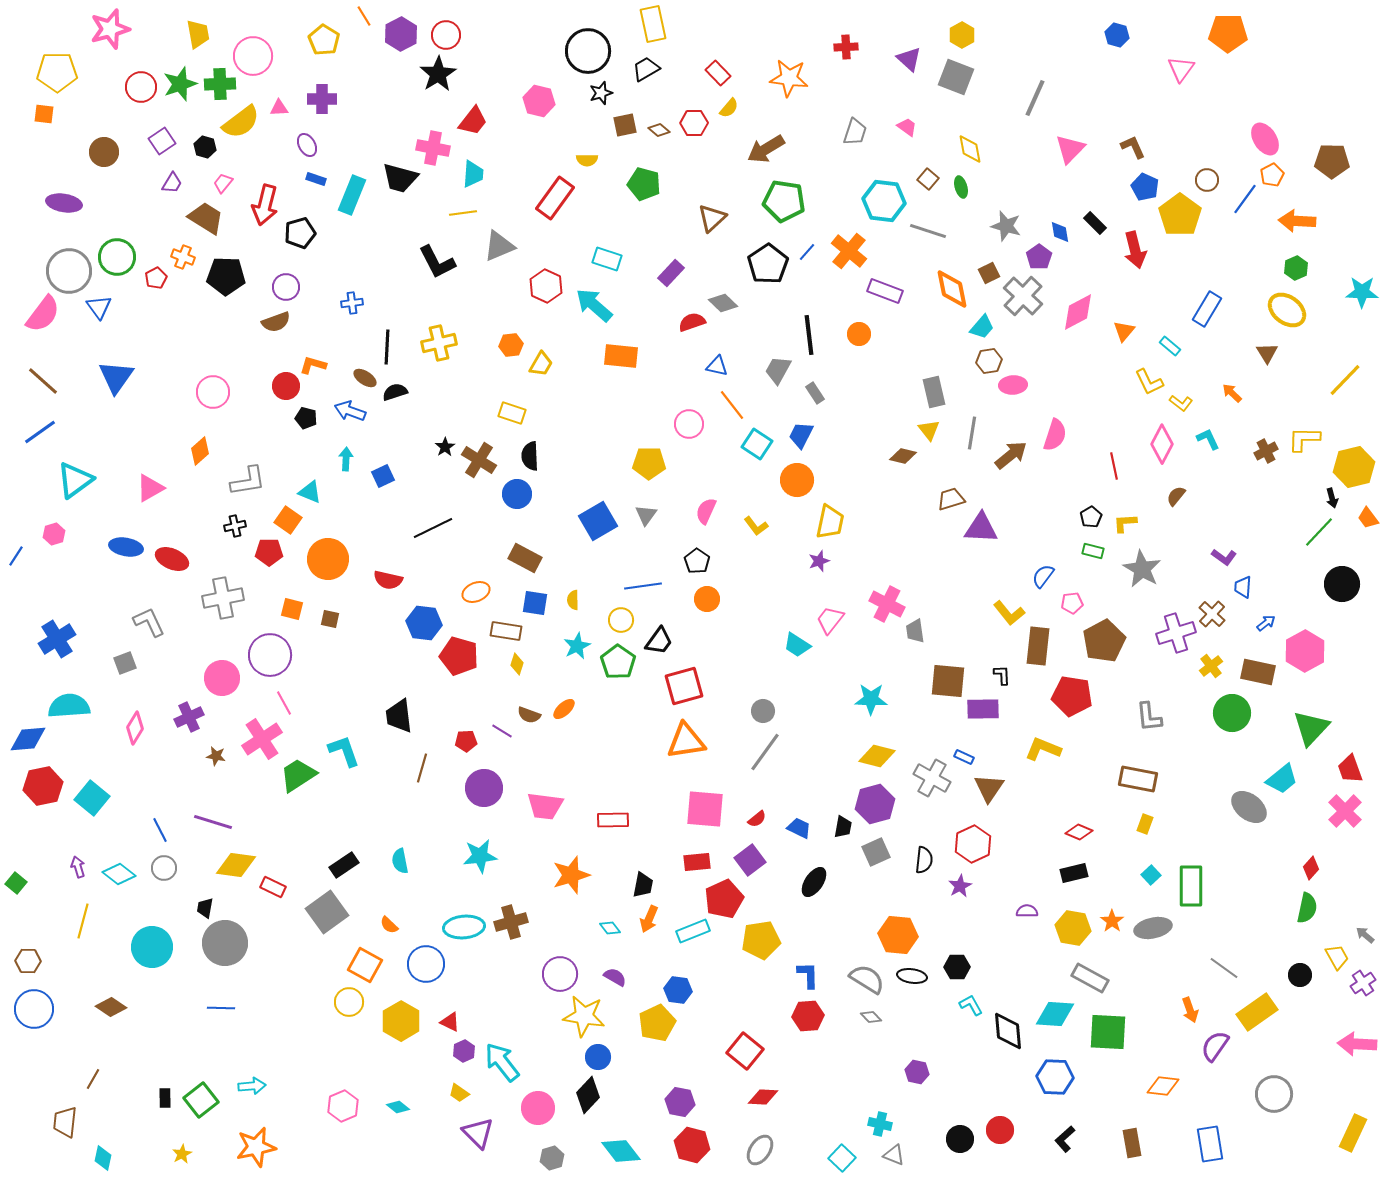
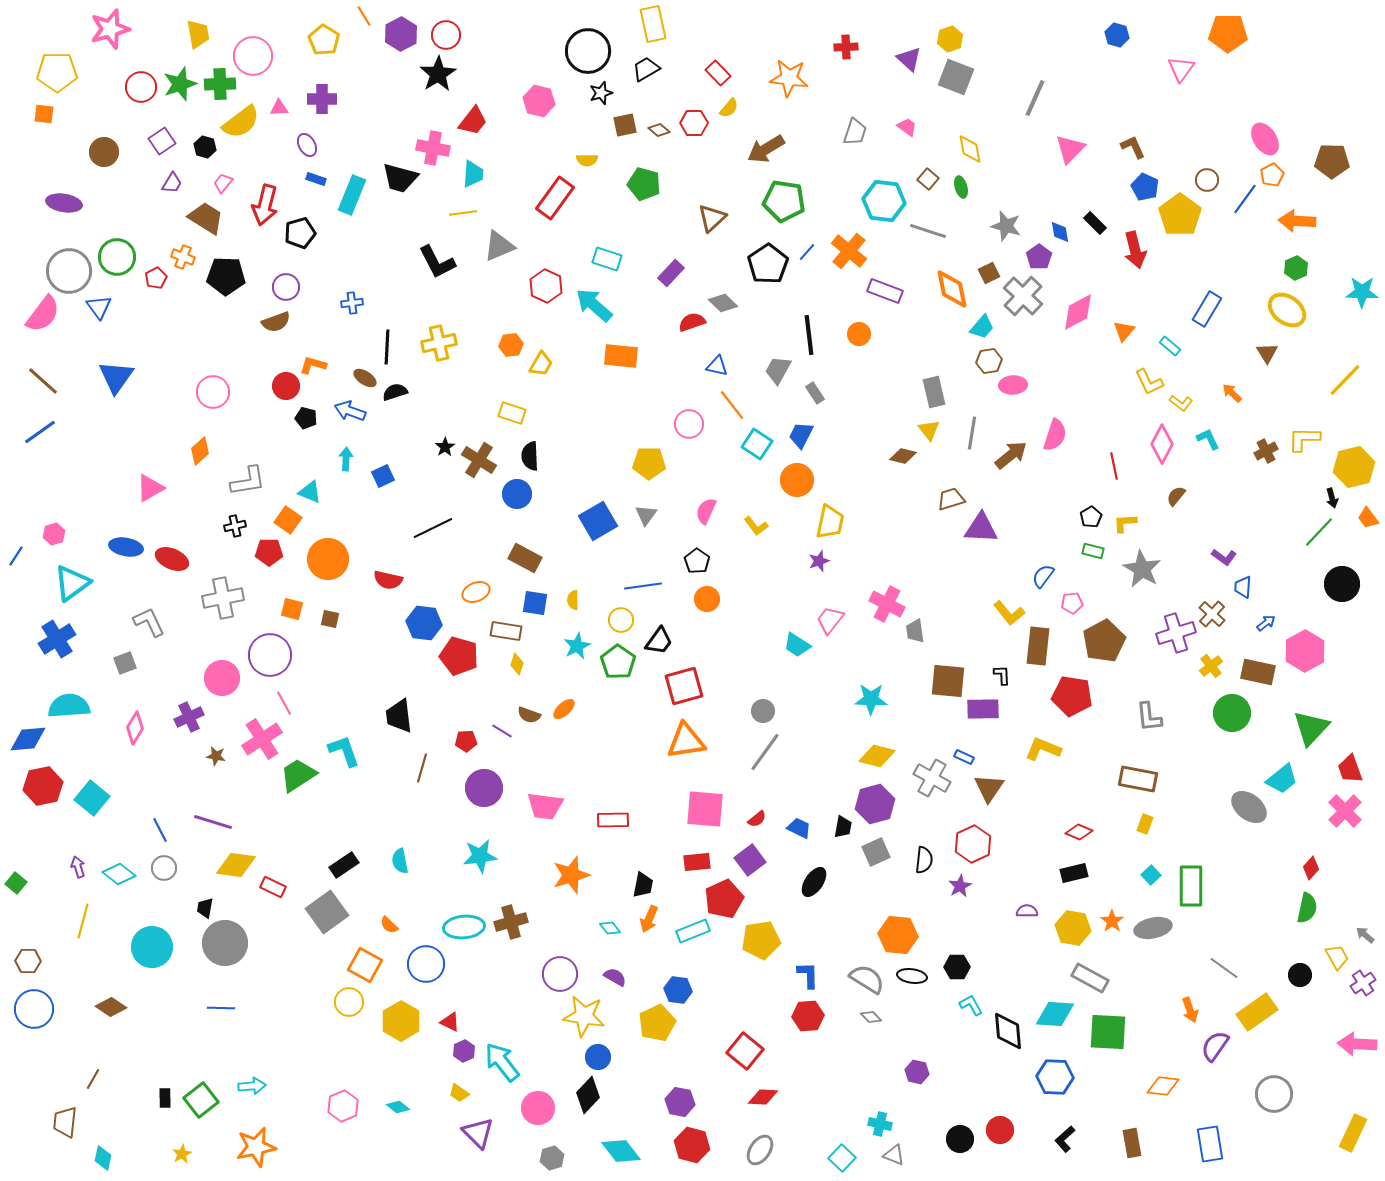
yellow hexagon at (962, 35): moved 12 px left, 4 px down; rotated 10 degrees clockwise
cyan triangle at (75, 480): moved 3 px left, 103 px down
